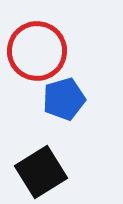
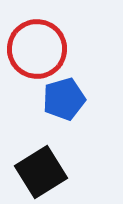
red circle: moved 2 px up
